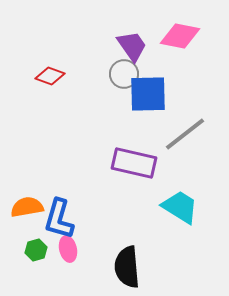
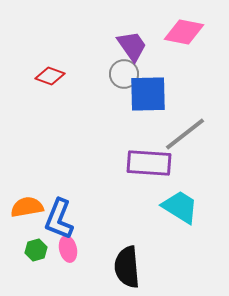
pink diamond: moved 4 px right, 4 px up
purple rectangle: moved 15 px right; rotated 9 degrees counterclockwise
blue L-shape: rotated 6 degrees clockwise
